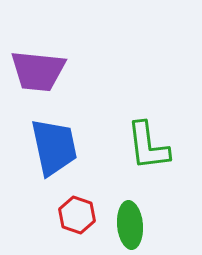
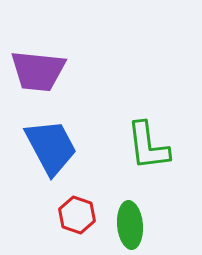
blue trapezoid: moved 3 px left; rotated 16 degrees counterclockwise
